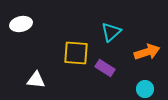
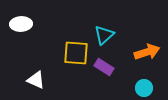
white ellipse: rotated 10 degrees clockwise
cyan triangle: moved 7 px left, 3 px down
purple rectangle: moved 1 px left, 1 px up
white triangle: rotated 18 degrees clockwise
cyan circle: moved 1 px left, 1 px up
